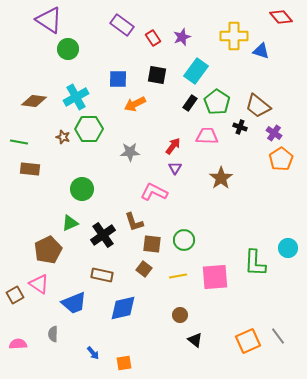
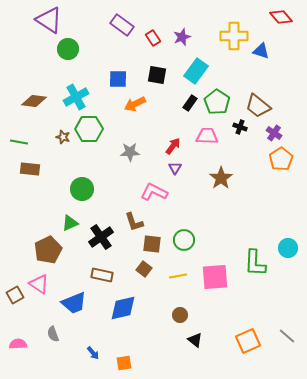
black cross at (103, 235): moved 2 px left, 2 px down
gray semicircle at (53, 334): rotated 21 degrees counterclockwise
gray line at (278, 336): moved 9 px right; rotated 12 degrees counterclockwise
